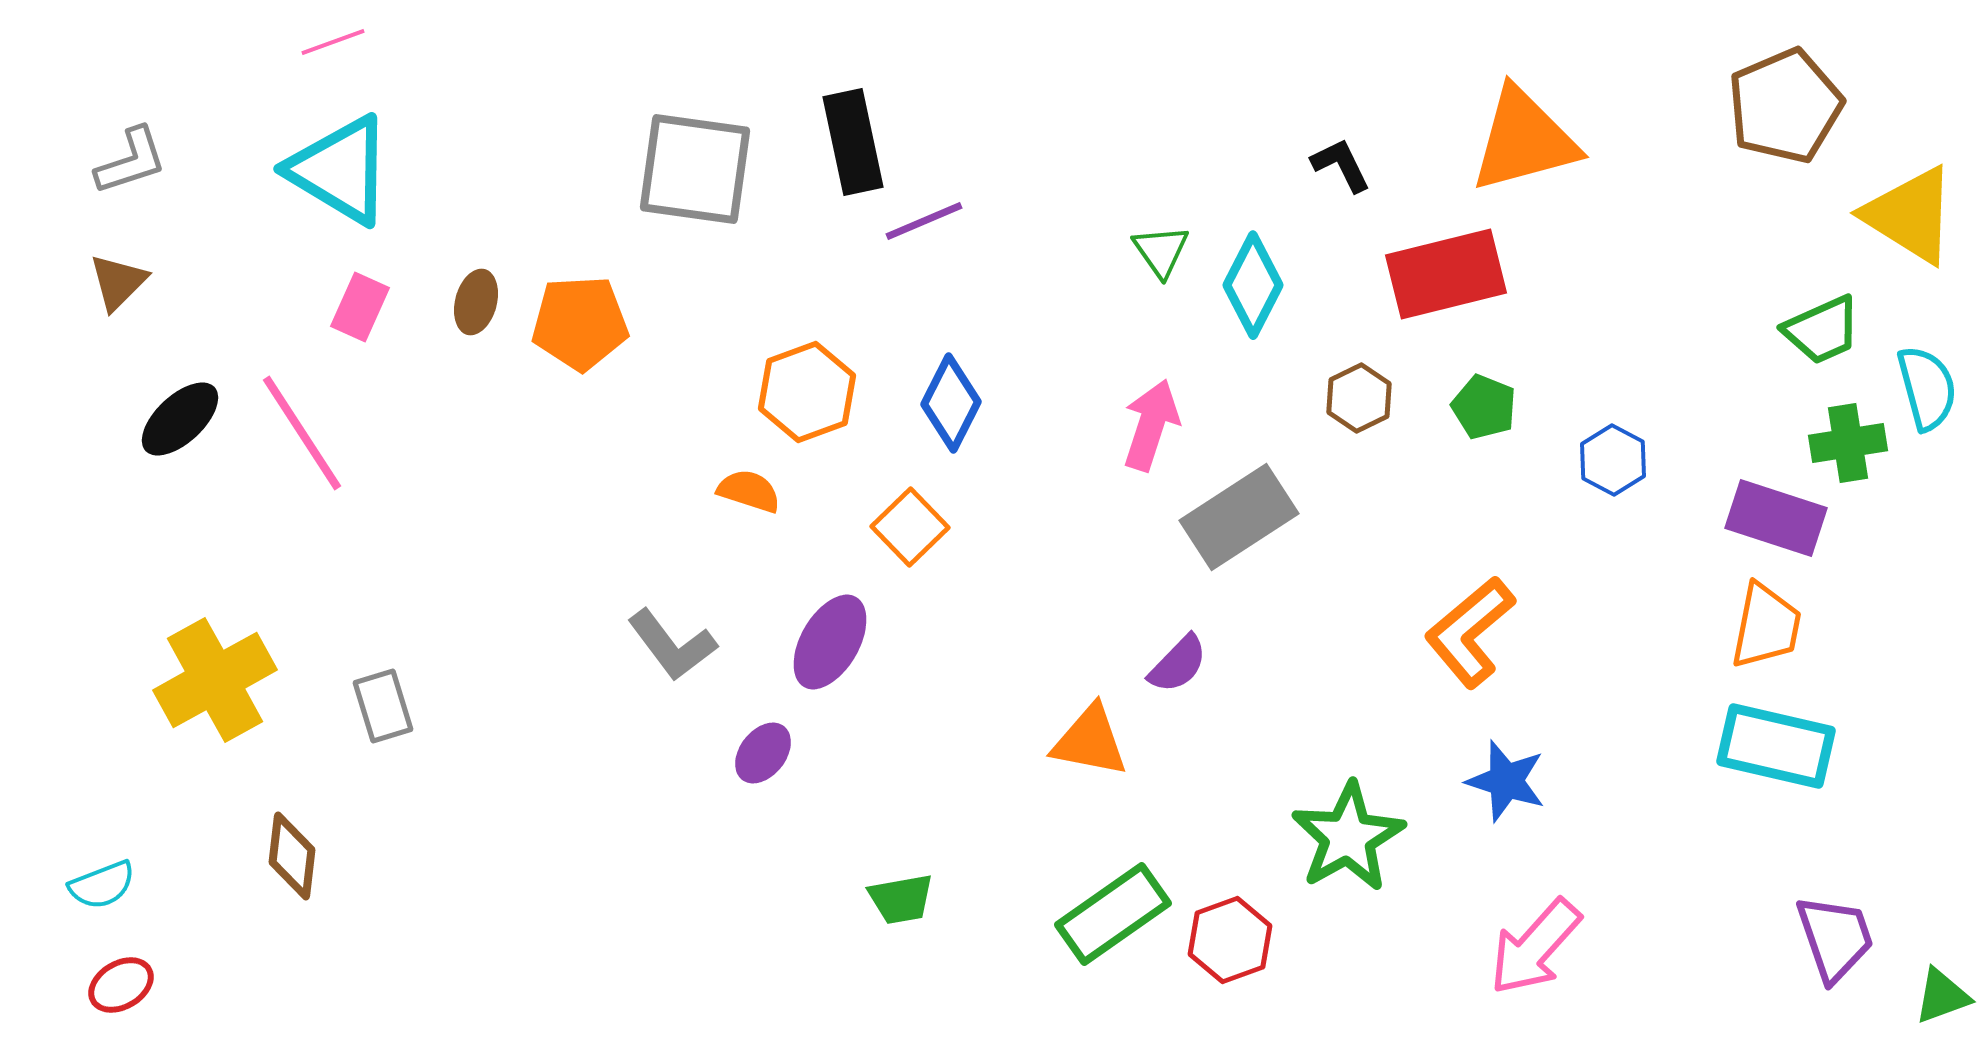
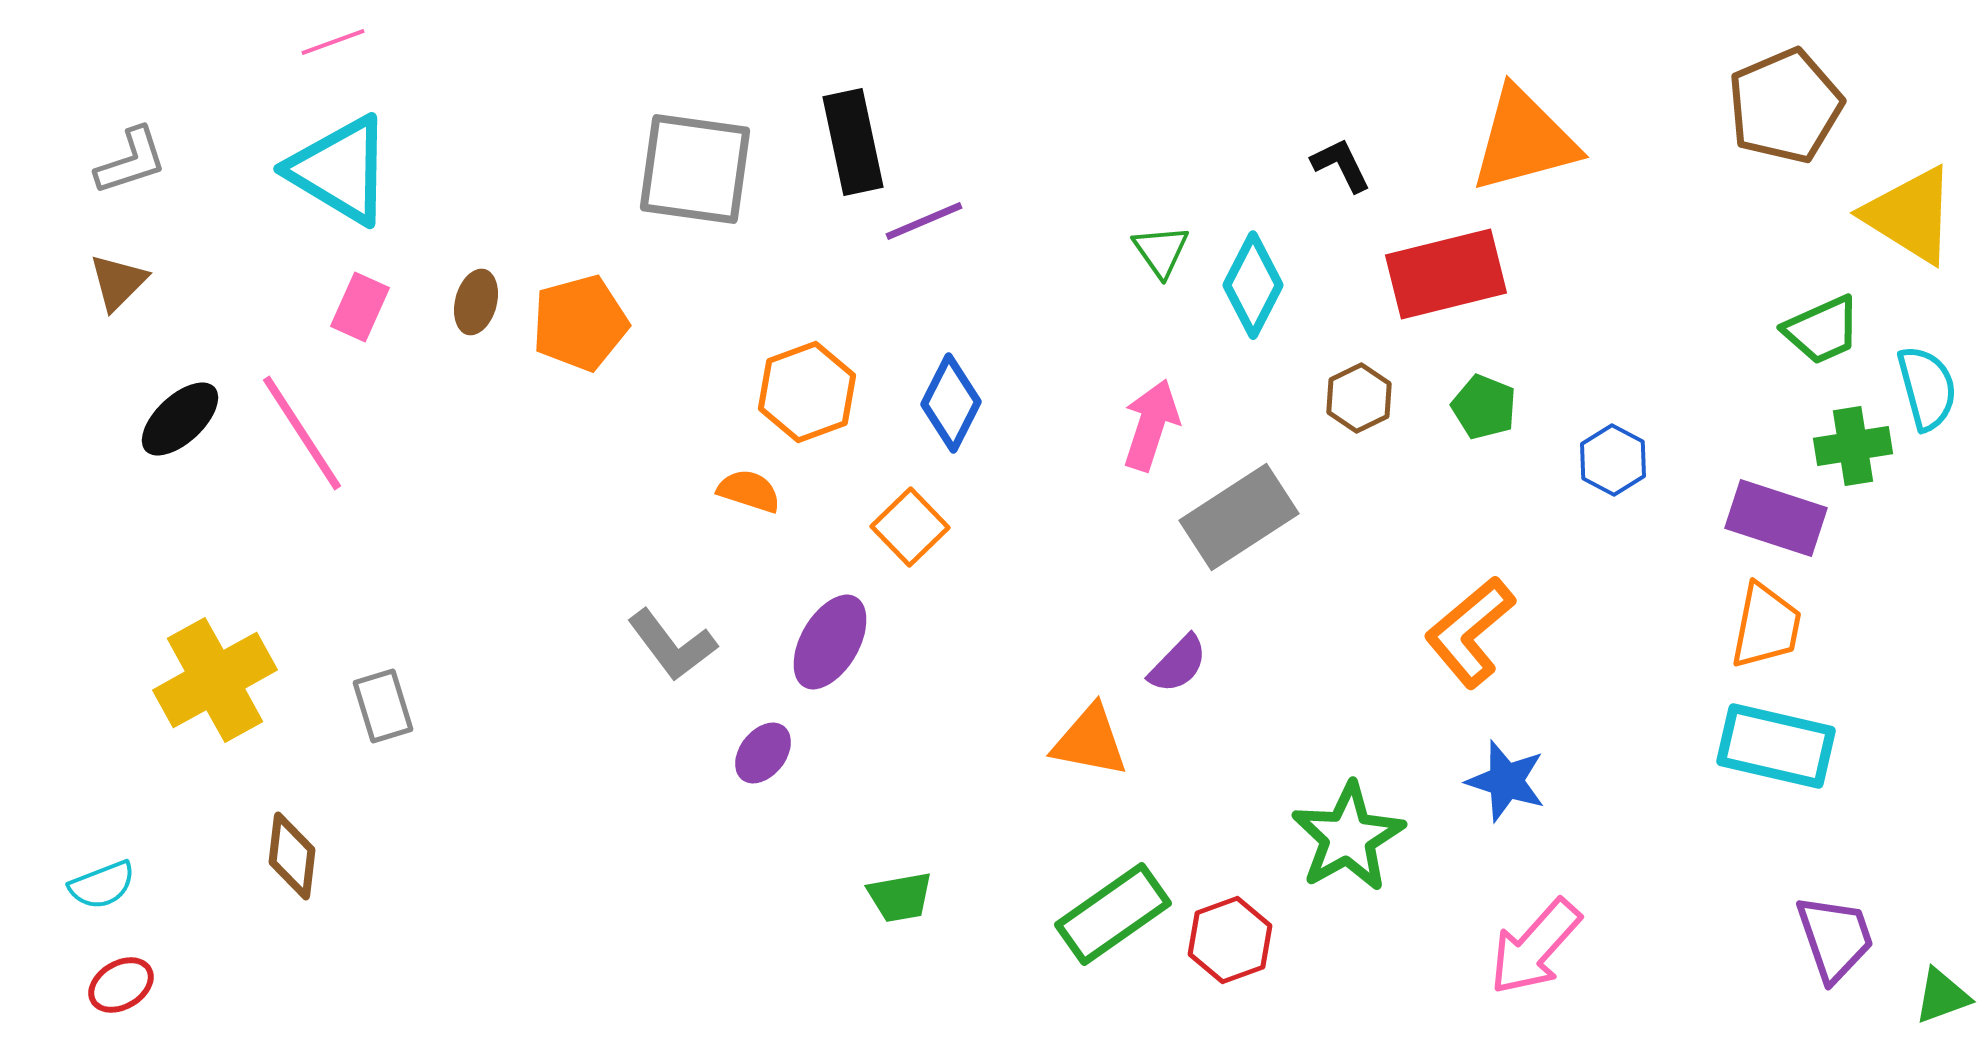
orange pentagon at (580, 323): rotated 12 degrees counterclockwise
green cross at (1848, 443): moved 5 px right, 3 px down
green trapezoid at (901, 899): moved 1 px left, 2 px up
